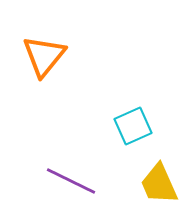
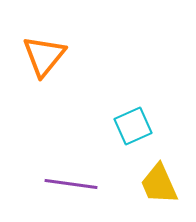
purple line: moved 3 px down; rotated 18 degrees counterclockwise
